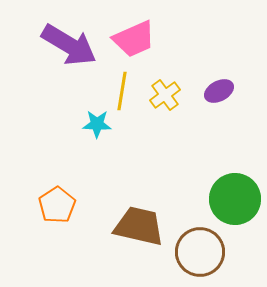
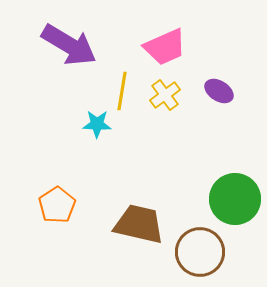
pink trapezoid: moved 31 px right, 8 px down
purple ellipse: rotated 60 degrees clockwise
brown trapezoid: moved 2 px up
